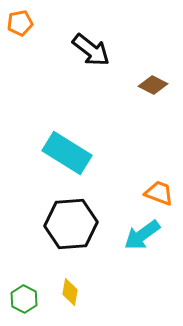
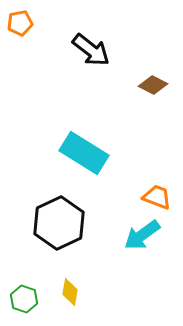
cyan rectangle: moved 17 px right
orange trapezoid: moved 2 px left, 4 px down
black hexagon: moved 12 px left, 1 px up; rotated 21 degrees counterclockwise
green hexagon: rotated 8 degrees counterclockwise
